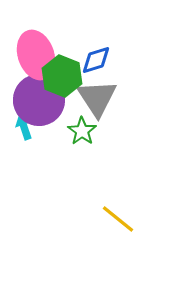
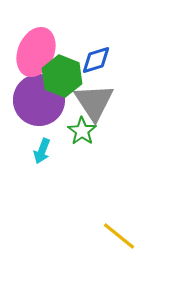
pink ellipse: moved 3 px up; rotated 42 degrees clockwise
gray triangle: moved 3 px left, 4 px down
cyan arrow: moved 18 px right, 24 px down; rotated 140 degrees counterclockwise
yellow line: moved 1 px right, 17 px down
